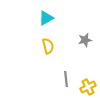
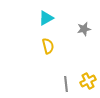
gray star: moved 1 px left, 11 px up
gray line: moved 5 px down
yellow cross: moved 6 px up
